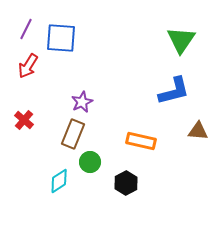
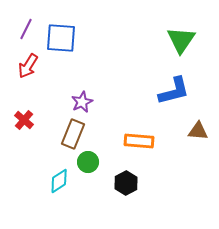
orange rectangle: moved 2 px left; rotated 8 degrees counterclockwise
green circle: moved 2 px left
